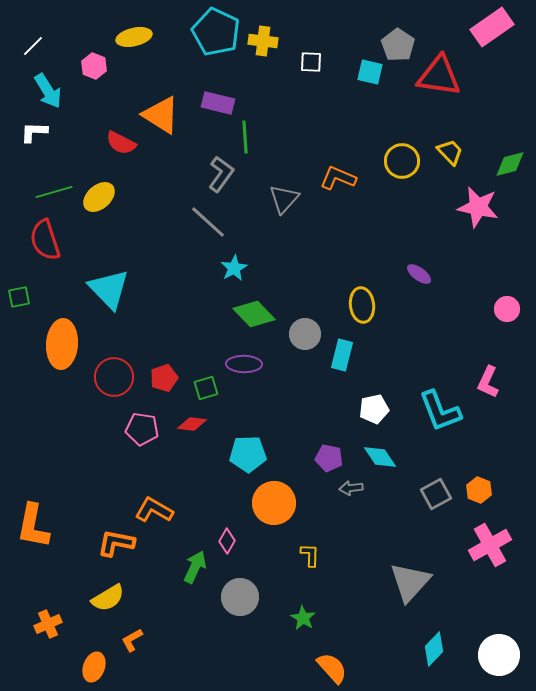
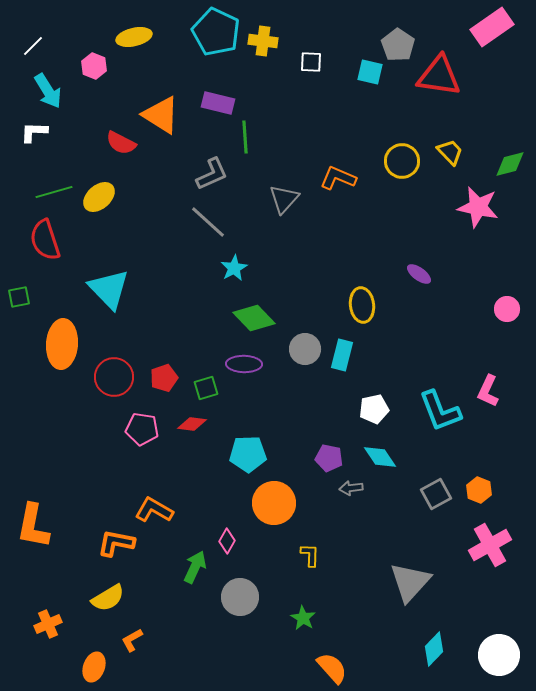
gray L-shape at (221, 174): moved 9 px left; rotated 30 degrees clockwise
green diamond at (254, 314): moved 4 px down
gray circle at (305, 334): moved 15 px down
pink L-shape at (488, 382): moved 9 px down
